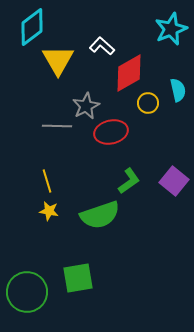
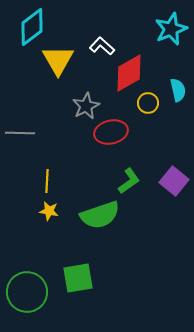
gray line: moved 37 px left, 7 px down
yellow line: rotated 20 degrees clockwise
